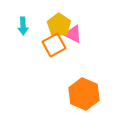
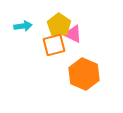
cyan arrow: rotated 96 degrees counterclockwise
orange square: rotated 15 degrees clockwise
orange hexagon: moved 20 px up
